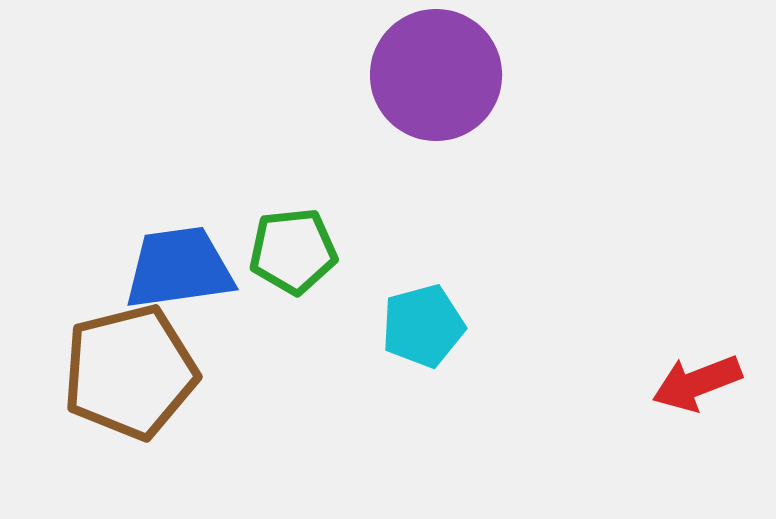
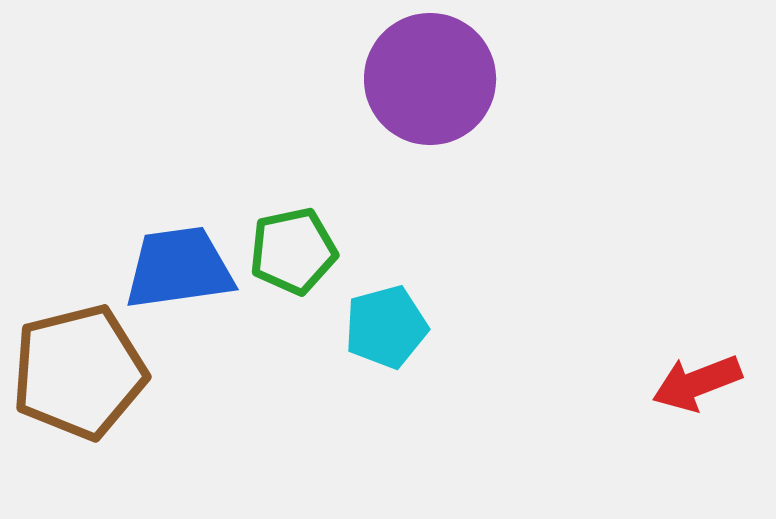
purple circle: moved 6 px left, 4 px down
green pentagon: rotated 6 degrees counterclockwise
cyan pentagon: moved 37 px left, 1 px down
brown pentagon: moved 51 px left
